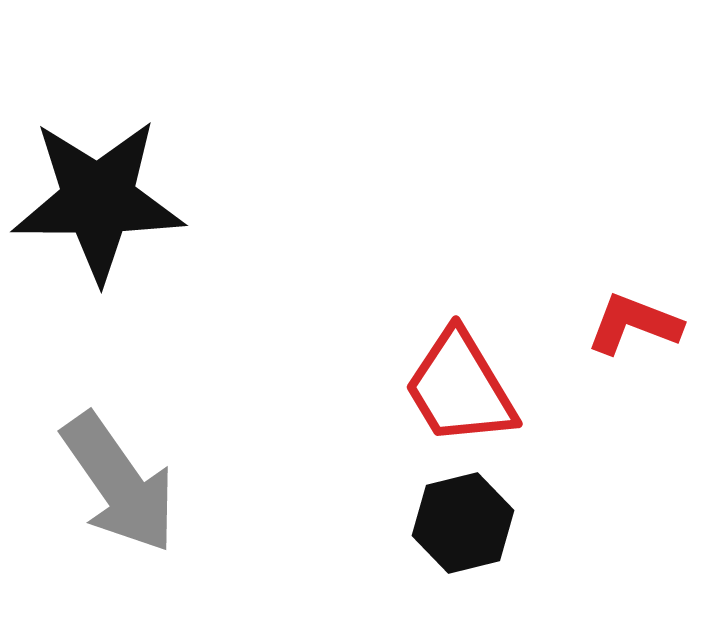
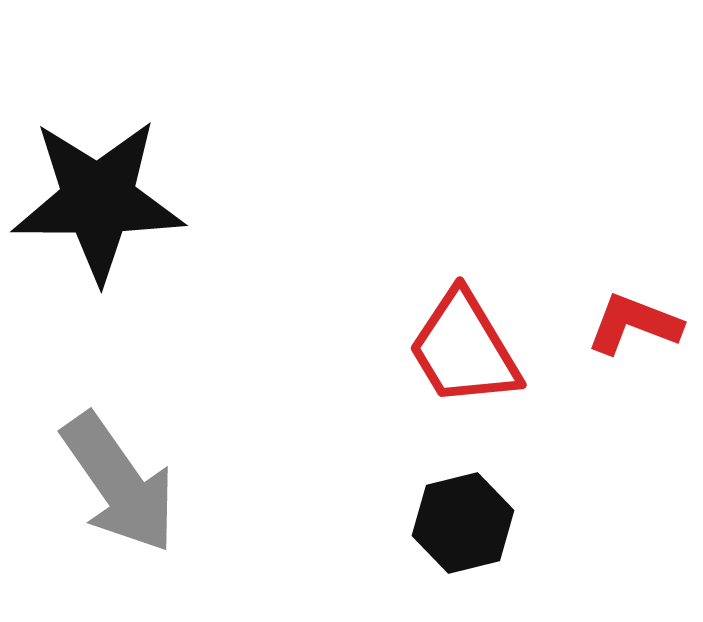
red trapezoid: moved 4 px right, 39 px up
